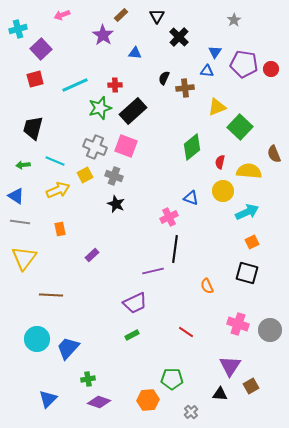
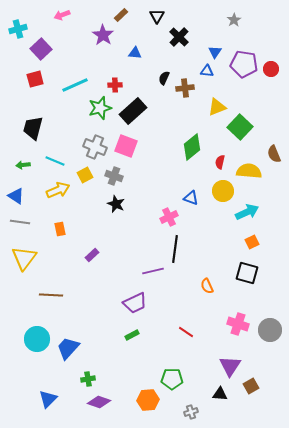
gray cross at (191, 412): rotated 24 degrees clockwise
